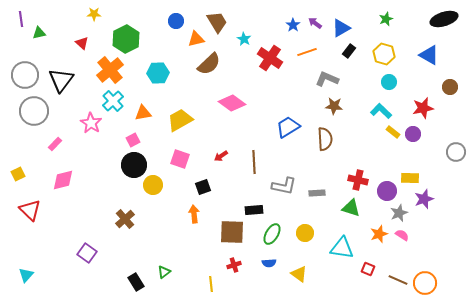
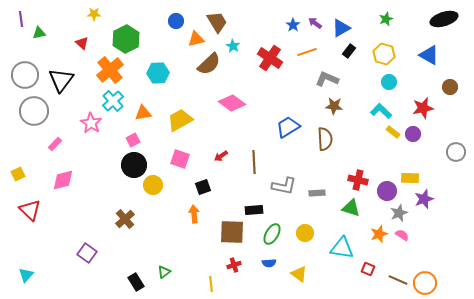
cyan star at (244, 39): moved 11 px left, 7 px down
